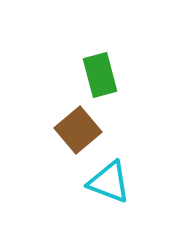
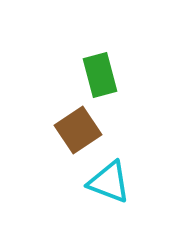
brown square: rotated 6 degrees clockwise
